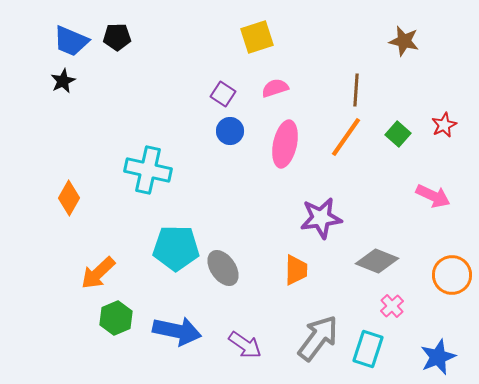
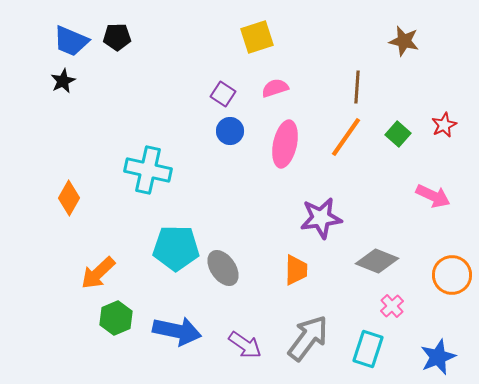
brown line: moved 1 px right, 3 px up
gray arrow: moved 10 px left
